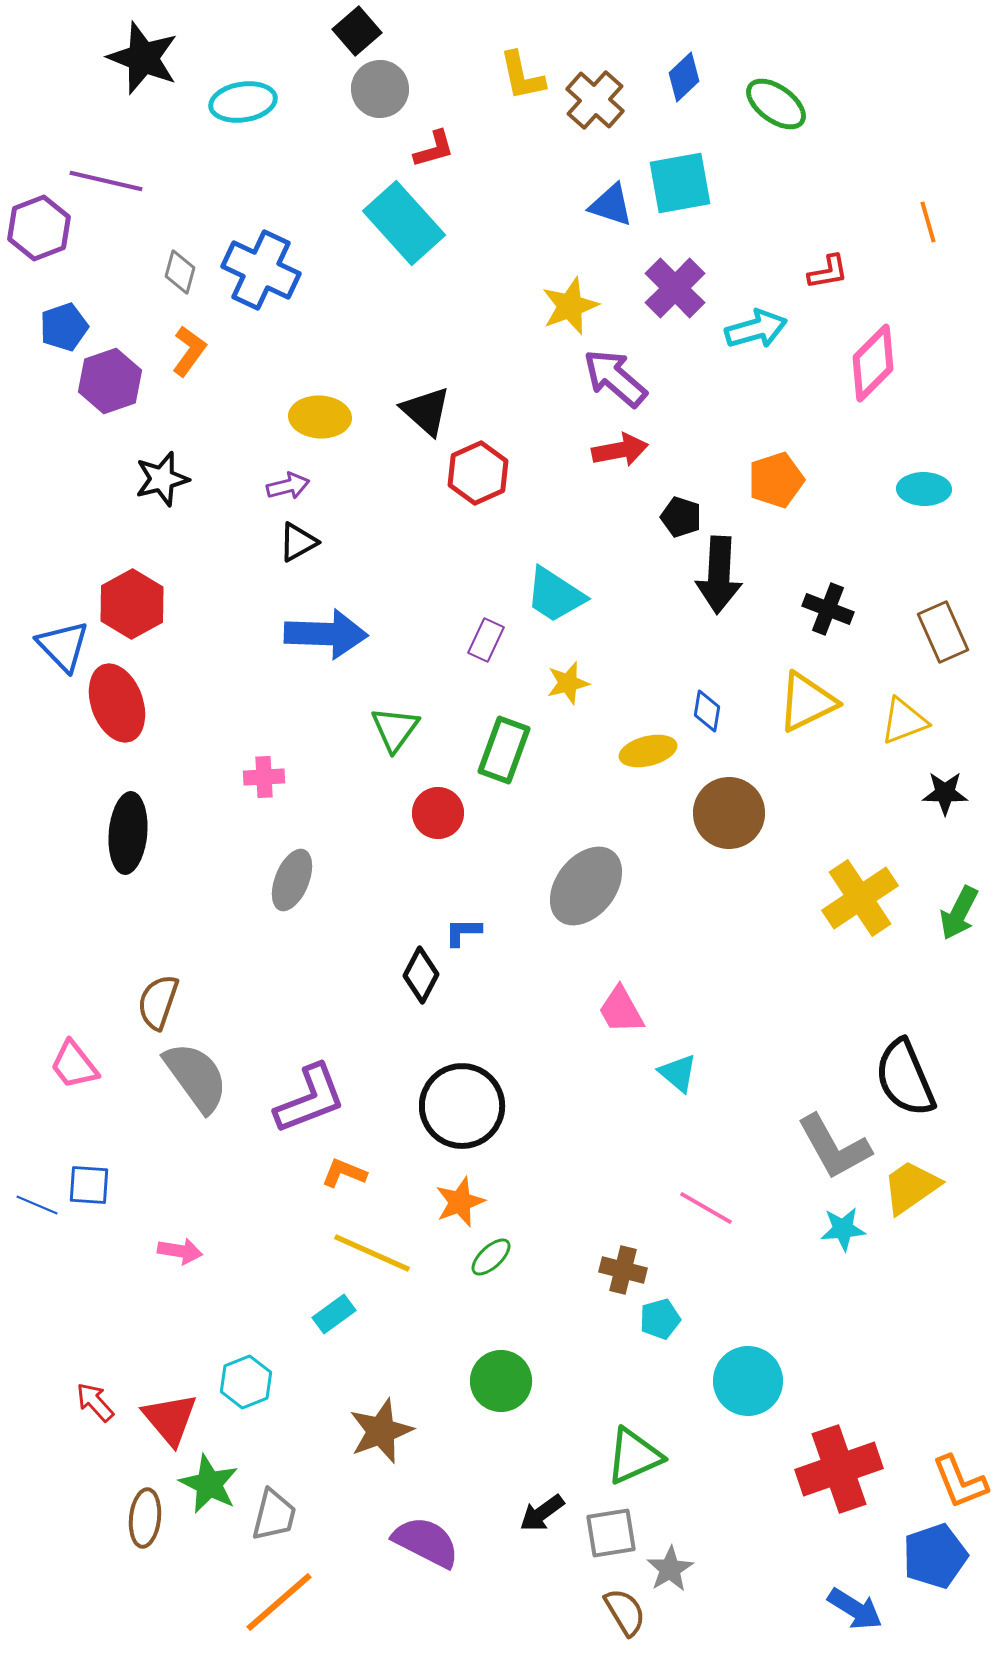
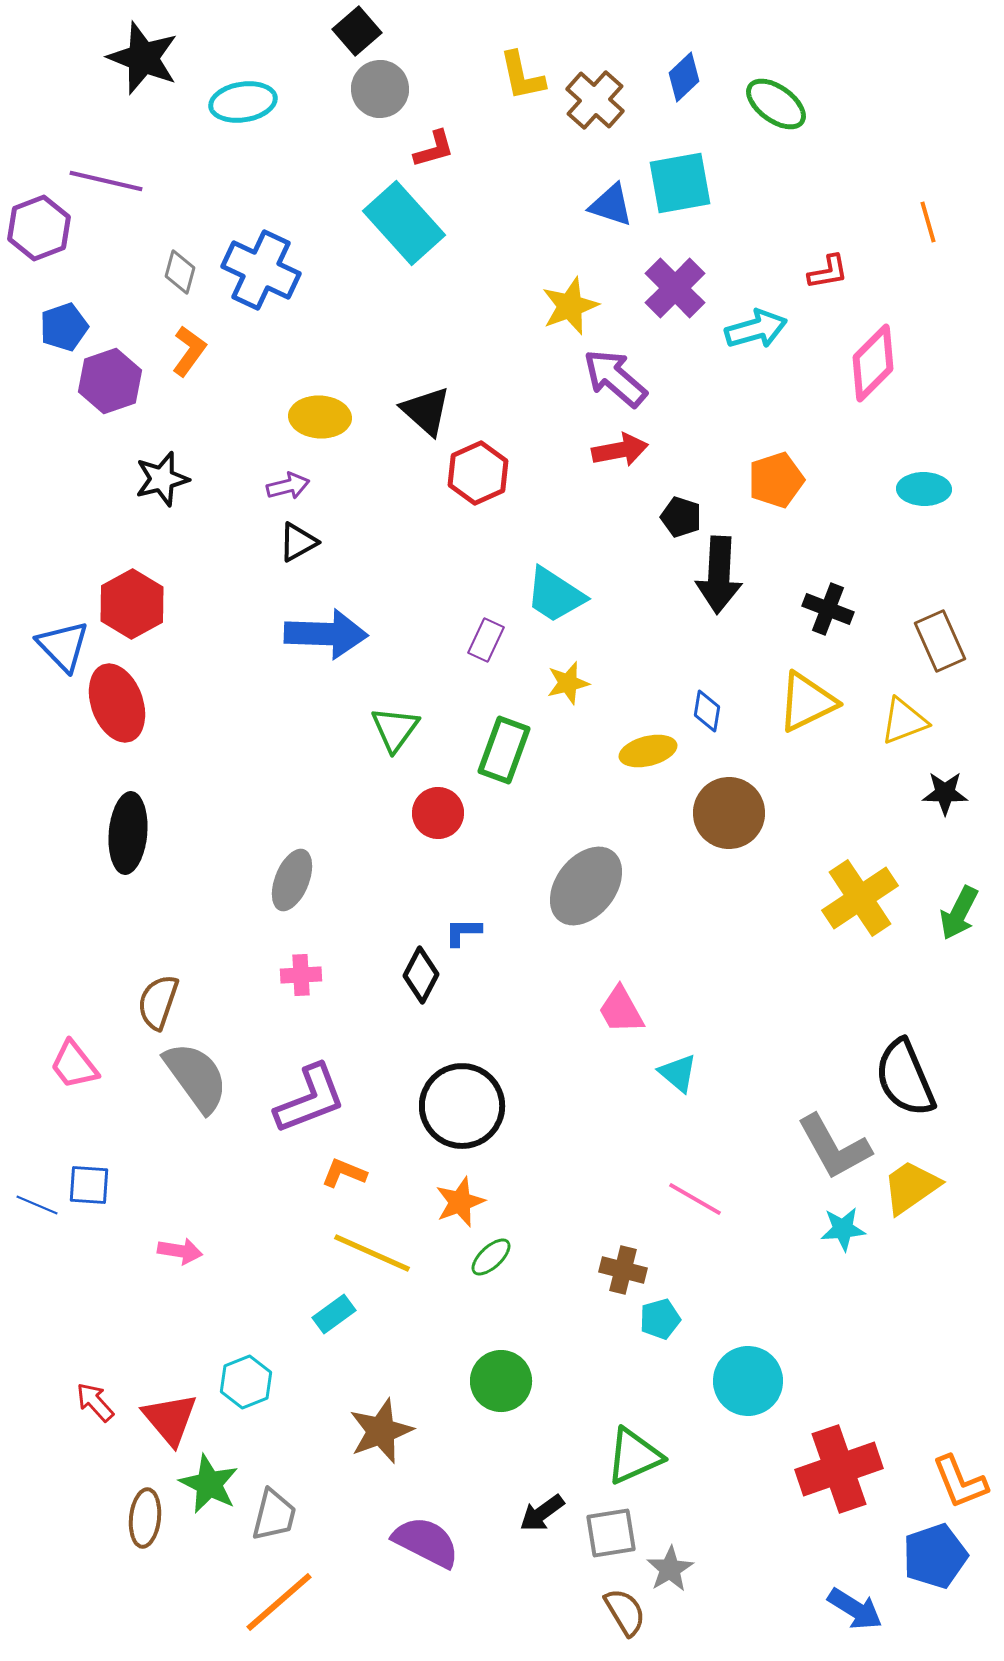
brown rectangle at (943, 632): moved 3 px left, 9 px down
pink cross at (264, 777): moved 37 px right, 198 px down
pink line at (706, 1208): moved 11 px left, 9 px up
